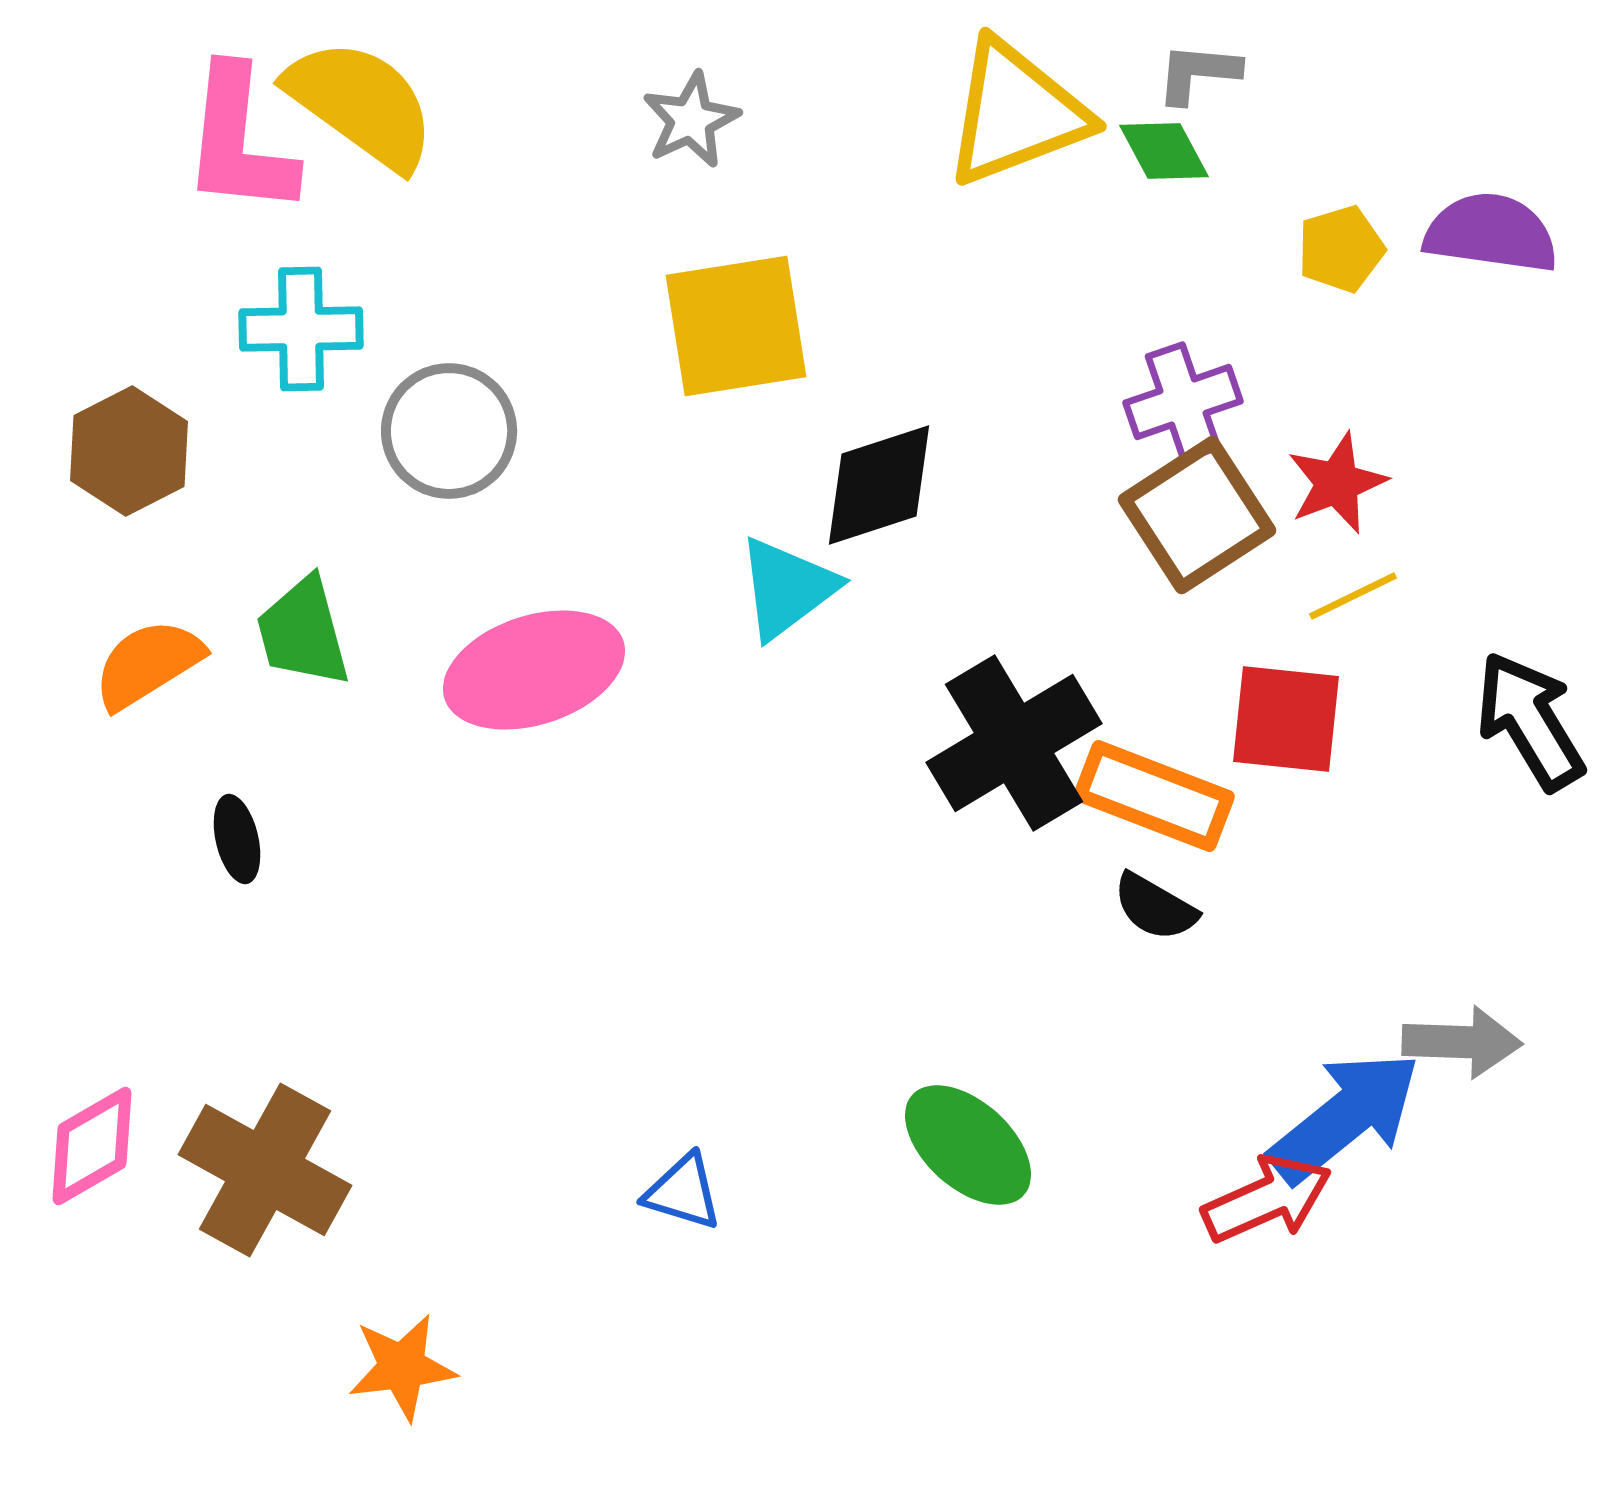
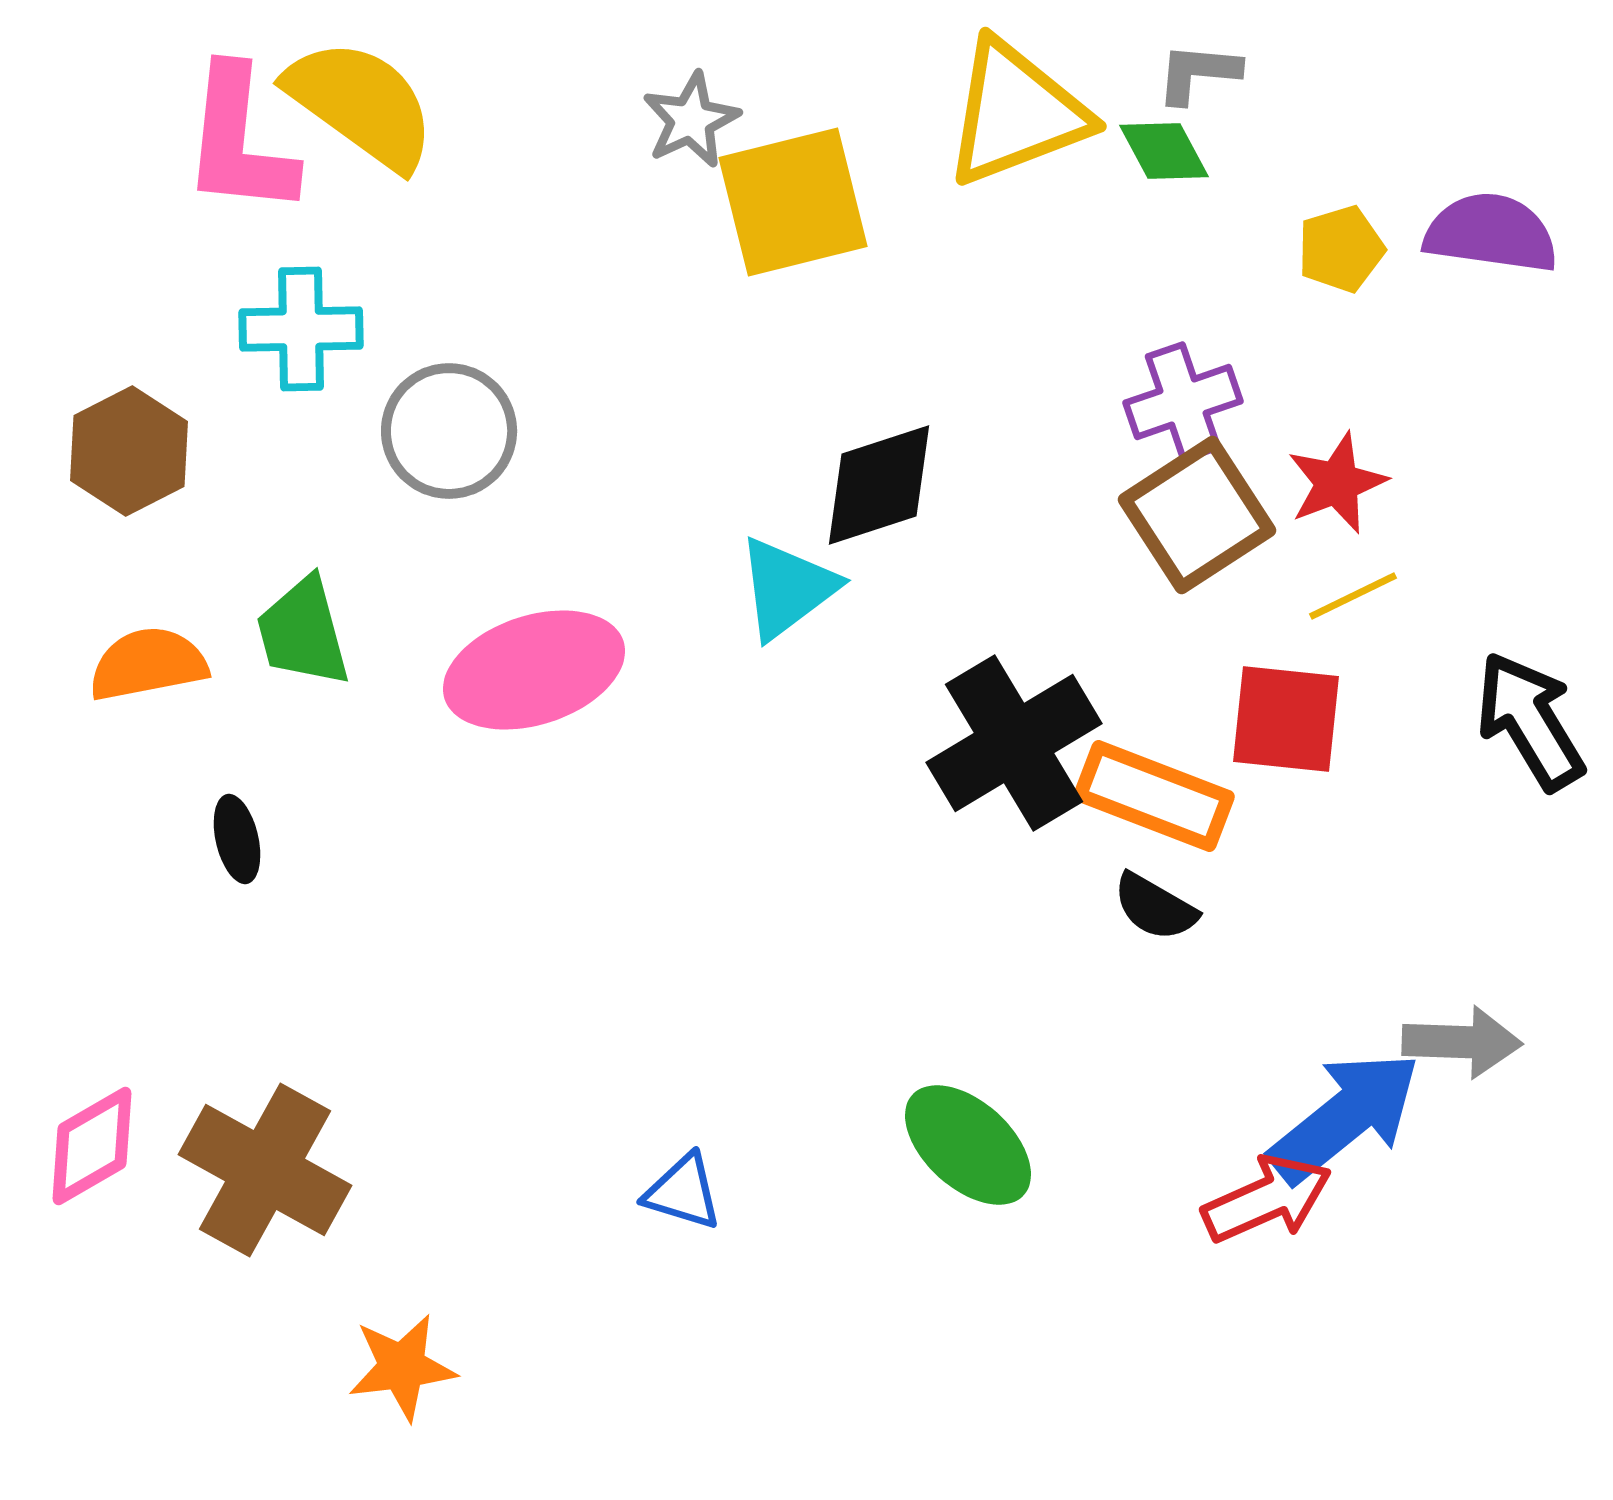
yellow square: moved 57 px right, 124 px up; rotated 5 degrees counterclockwise
orange semicircle: rotated 21 degrees clockwise
